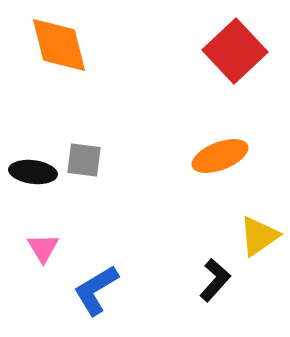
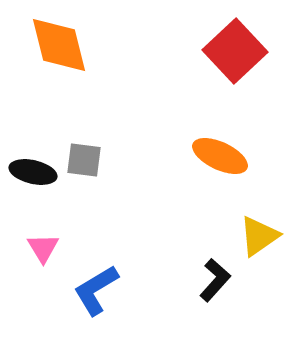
orange ellipse: rotated 46 degrees clockwise
black ellipse: rotated 6 degrees clockwise
